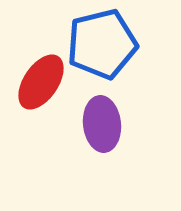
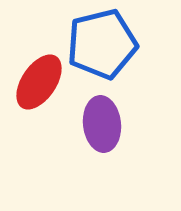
red ellipse: moved 2 px left
